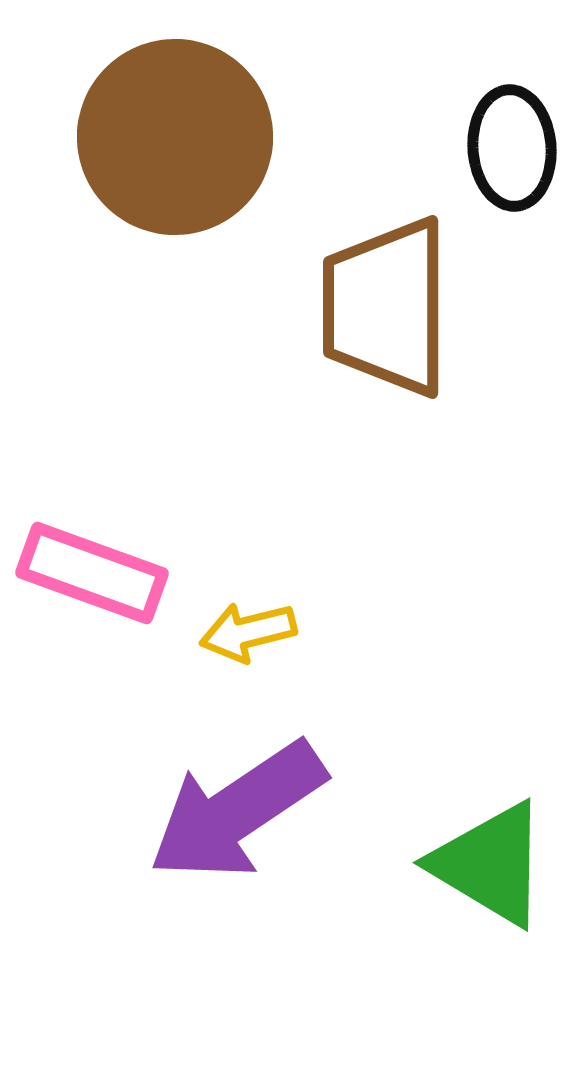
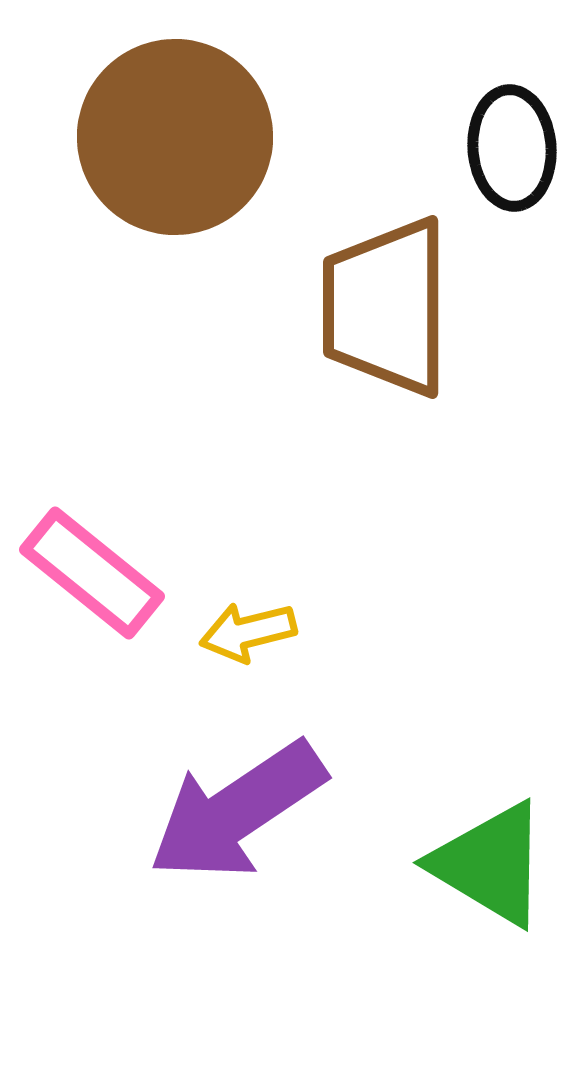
pink rectangle: rotated 19 degrees clockwise
